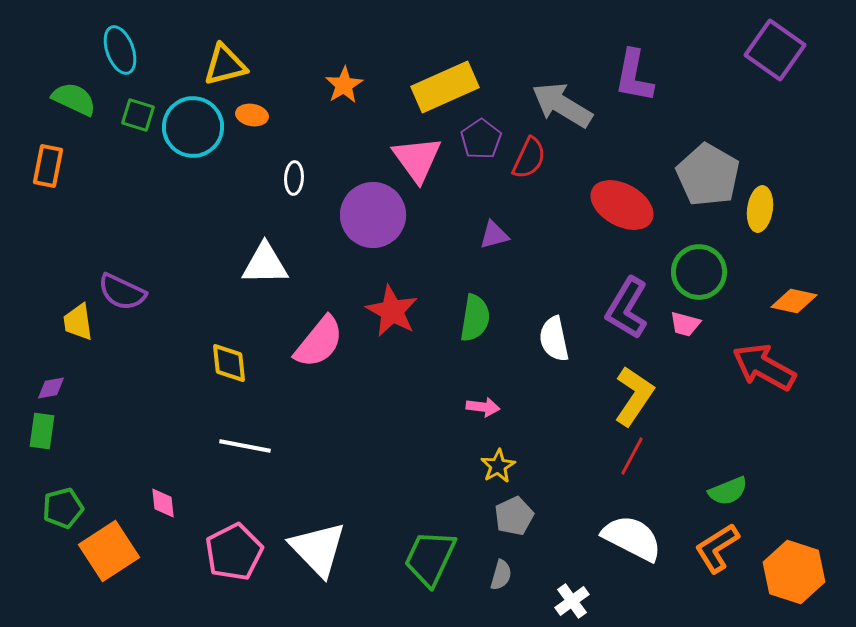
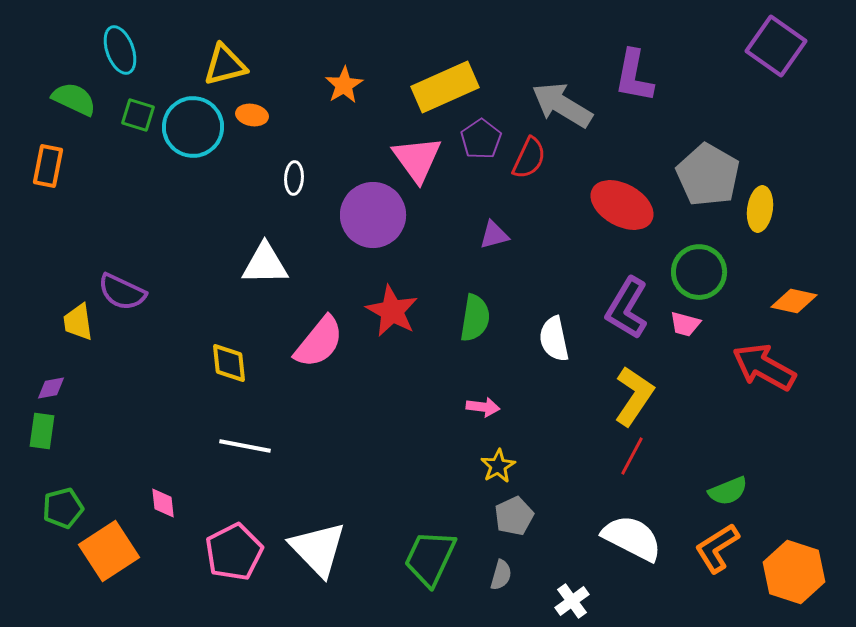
purple square at (775, 50): moved 1 px right, 4 px up
